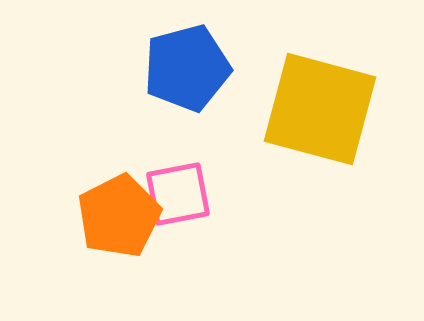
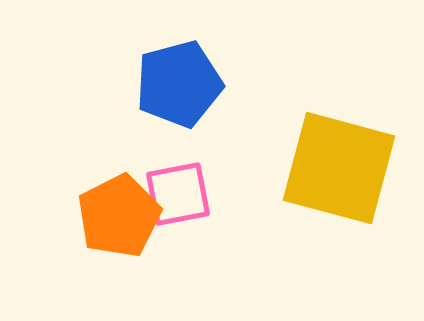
blue pentagon: moved 8 px left, 16 px down
yellow square: moved 19 px right, 59 px down
